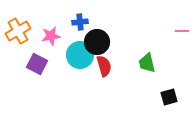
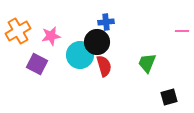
blue cross: moved 26 px right
green trapezoid: rotated 35 degrees clockwise
